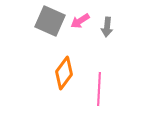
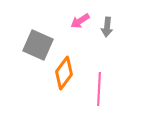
gray square: moved 12 px left, 24 px down
